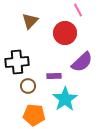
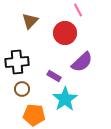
purple rectangle: rotated 32 degrees clockwise
brown circle: moved 6 px left, 3 px down
